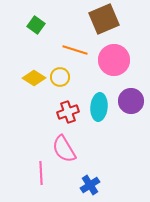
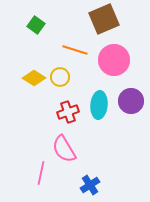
cyan ellipse: moved 2 px up
pink line: rotated 15 degrees clockwise
